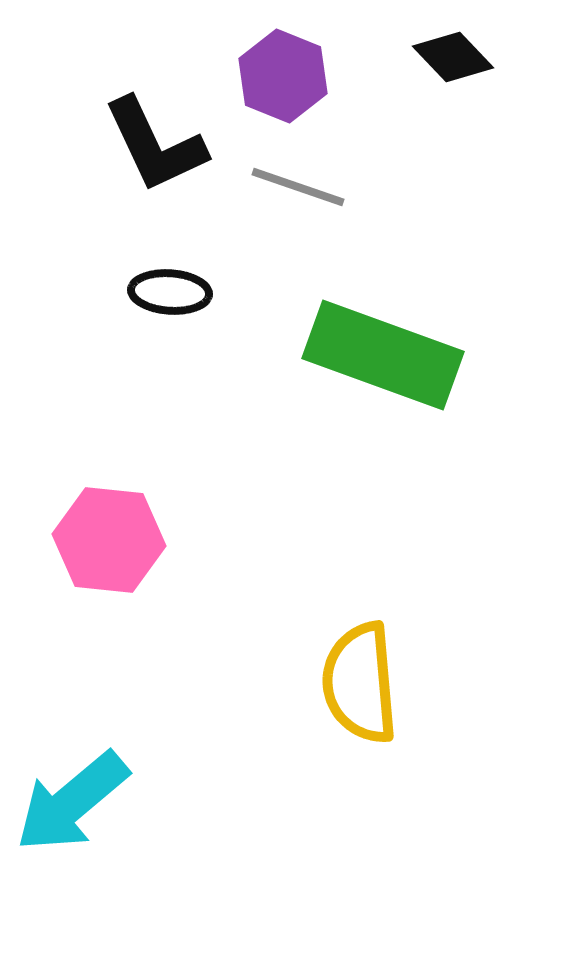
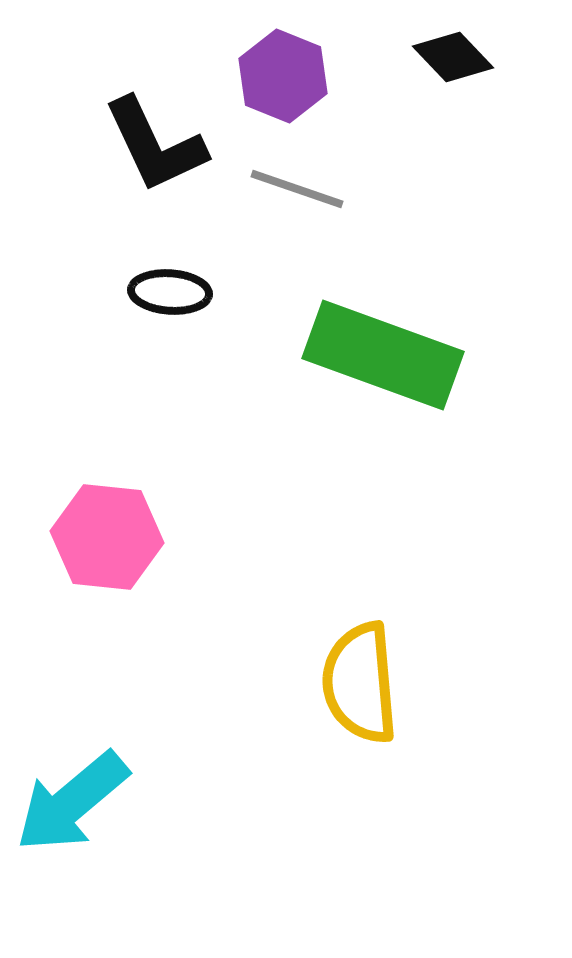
gray line: moved 1 px left, 2 px down
pink hexagon: moved 2 px left, 3 px up
